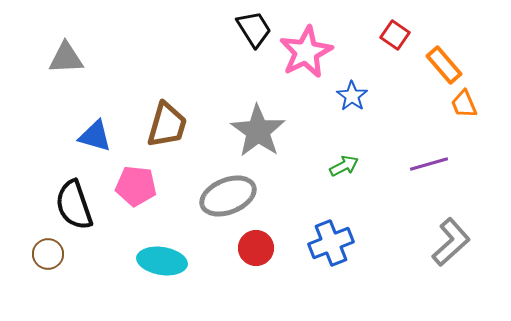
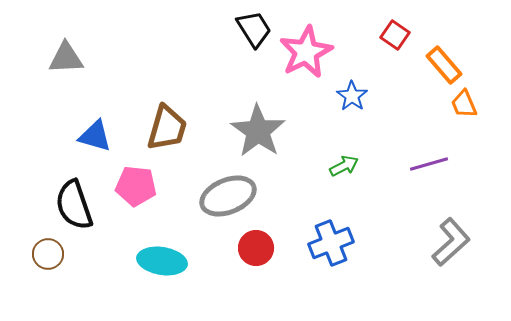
brown trapezoid: moved 3 px down
